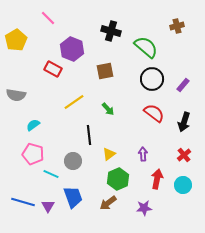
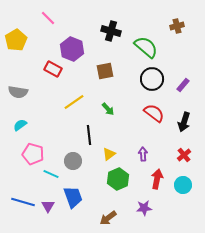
gray semicircle: moved 2 px right, 3 px up
cyan semicircle: moved 13 px left
brown arrow: moved 15 px down
